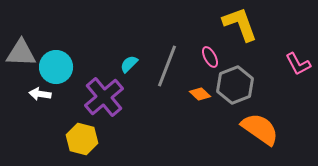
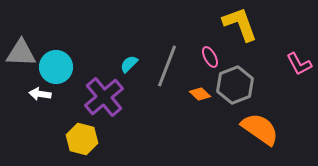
pink L-shape: moved 1 px right
